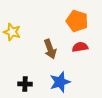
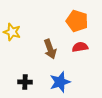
black cross: moved 2 px up
